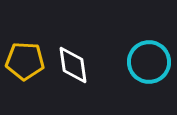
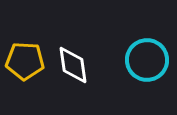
cyan circle: moved 2 px left, 2 px up
